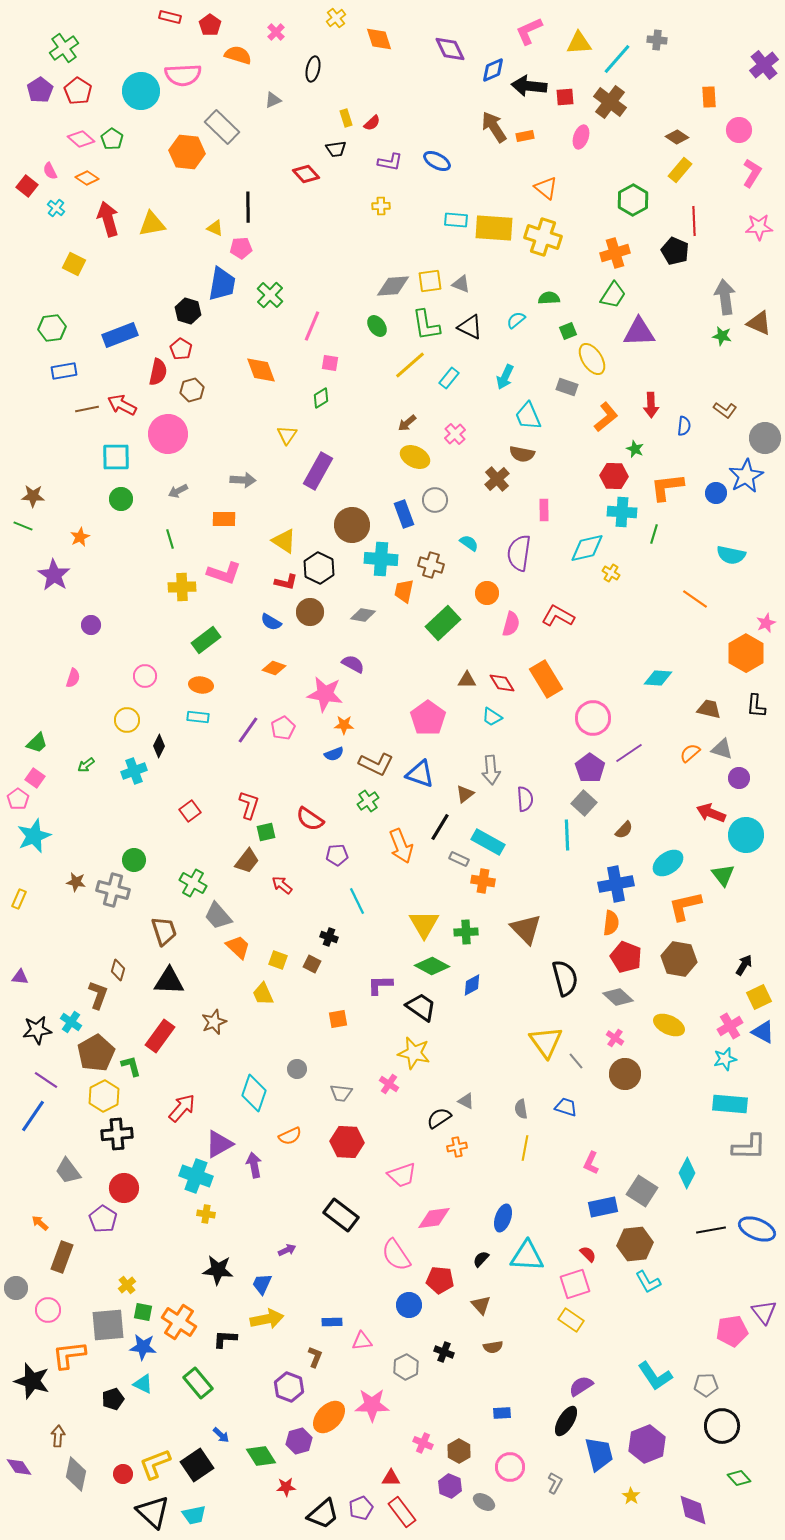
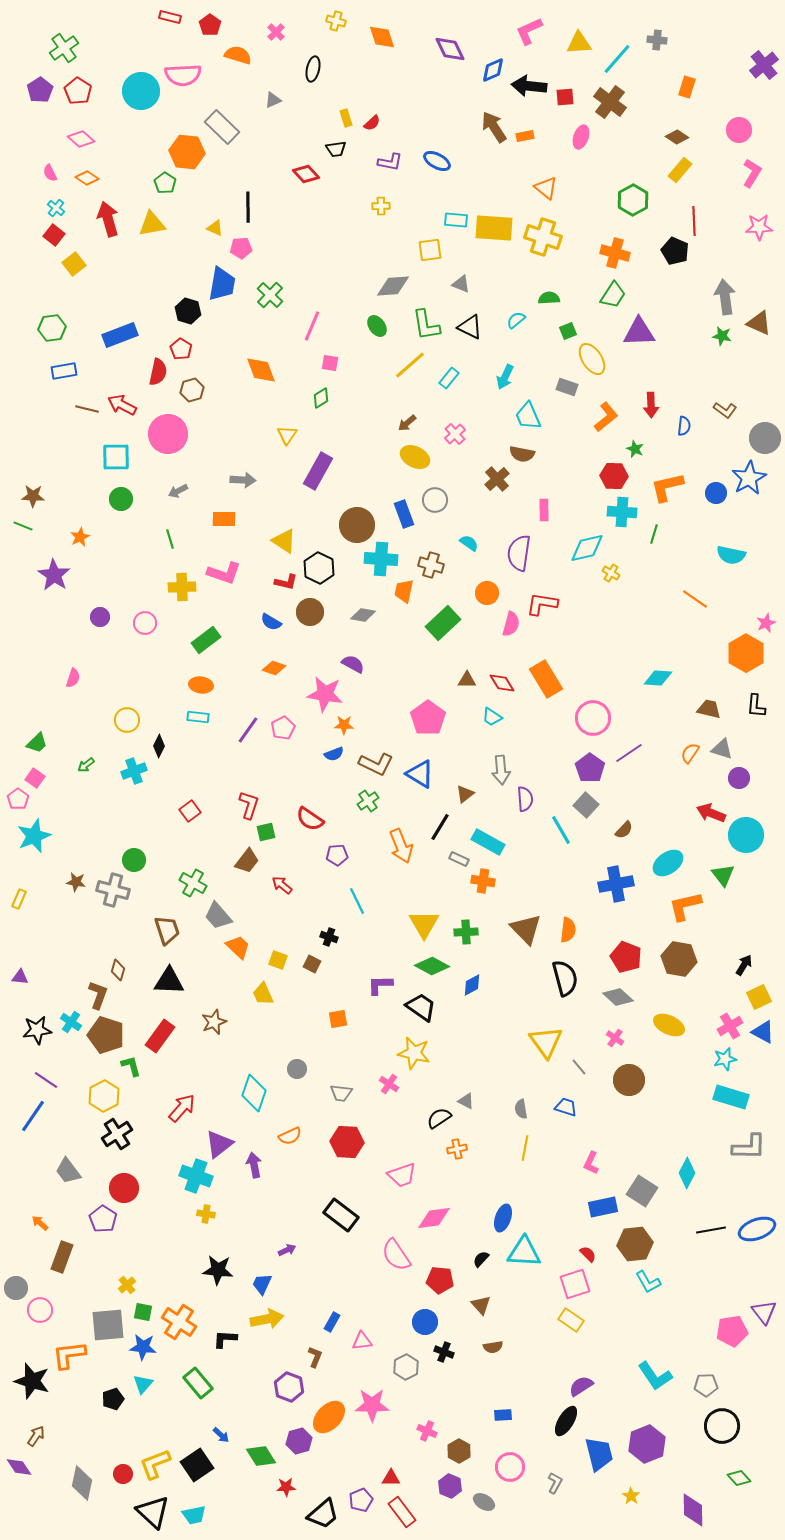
yellow cross at (336, 18): moved 3 px down; rotated 36 degrees counterclockwise
orange diamond at (379, 39): moved 3 px right, 2 px up
orange rectangle at (709, 97): moved 22 px left, 10 px up; rotated 20 degrees clockwise
green pentagon at (112, 139): moved 53 px right, 44 px down
pink semicircle at (50, 171): moved 2 px down
red square at (27, 186): moved 27 px right, 49 px down
orange cross at (615, 253): rotated 32 degrees clockwise
yellow square at (74, 264): rotated 25 degrees clockwise
yellow square at (430, 281): moved 31 px up
brown line at (87, 409): rotated 25 degrees clockwise
blue star at (746, 476): moved 3 px right, 2 px down
orange L-shape at (667, 487): rotated 6 degrees counterclockwise
brown circle at (352, 525): moved 5 px right
red L-shape at (558, 616): moved 16 px left, 12 px up; rotated 20 degrees counterclockwise
purple circle at (91, 625): moved 9 px right, 8 px up
pink circle at (145, 676): moved 53 px up
orange semicircle at (690, 753): rotated 15 degrees counterclockwise
gray arrow at (491, 770): moved 10 px right
blue triangle at (420, 774): rotated 12 degrees clockwise
gray square at (584, 803): moved 2 px right, 2 px down
cyan line at (567, 835): moved 6 px left, 5 px up; rotated 28 degrees counterclockwise
orange semicircle at (611, 923): moved 43 px left, 7 px down
brown trapezoid at (164, 931): moved 3 px right, 1 px up
brown pentagon at (96, 1053): moved 10 px right, 18 px up; rotated 24 degrees counterclockwise
gray line at (576, 1061): moved 3 px right, 6 px down
brown circle at (625, 1074): moved 4 px right, 6 px down
cyan rectangle at (730, 1104): moved 1 px right, 7 px up; rotated 12 degrees clockwise
black cross at (117, 1134): rotated 28 degrees counterclockwise
purple triangle at (219, 1144): rotated 8 degrees counterclockwise
orange cross at (457, 1147): moved 2 px down
blue ellipse at (757, 1229): rotated 42 degrees counterclockwise
cyan triangle at (527, 1256): moved 3 px left, 4 px up
blue circle at (409, 1305): moved 16 px right, 17 px down
pink circle at (48, 1310): moved 8 px left
blue rectangle at (332, 1322): rotated 60 degrees counterclockwise
cyan triangle at (143, 1384): rotated 45 degrees clockwise
blue rectangle at (502, 1413): moved 1 px right, 2 px down
brown arrow at (58, 1436): moved 22 px left; rotated 30 degrees clockwise
pink cross at (423, 1443): moved 4 px right, 12 px up
gray diamond at (76, 1474): moved 6 px right, 9 px down
purple pentagon at (361, 1508): moved 8 px up
purple diamond at (693, 1510): rotated 12 degrees clockwise
